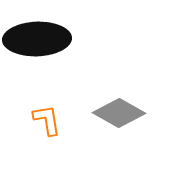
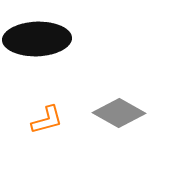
orange L-shape: rotated 84 degrees clockwise
